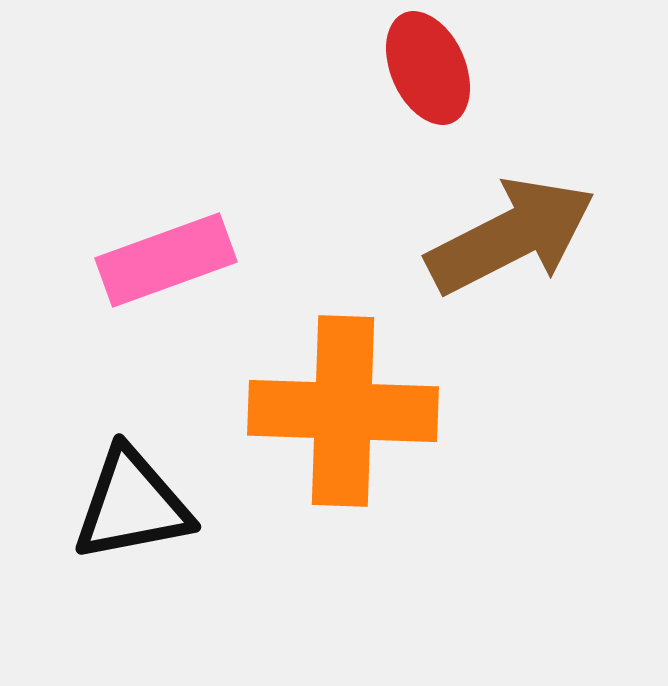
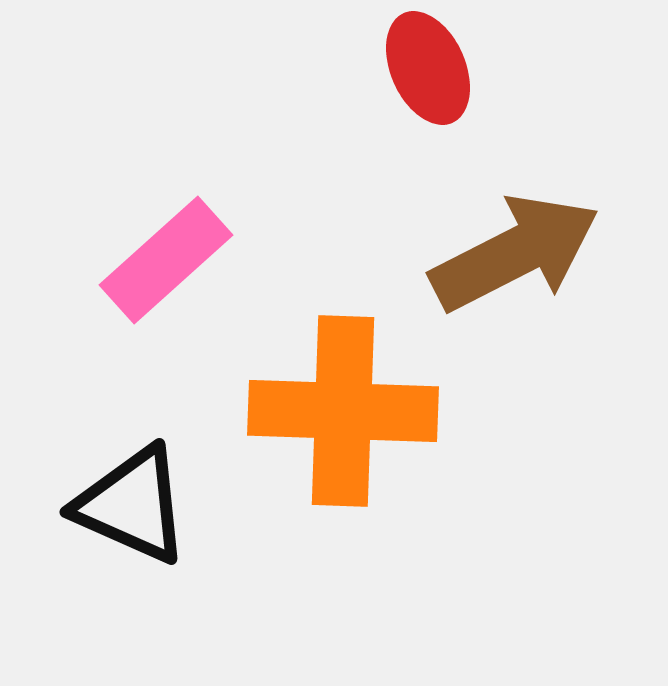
brown arrow: moved 4 px right, 17 px down
pink rectangle: rotated 22 degrees counterclockwise
black triangle: rotated 35 degrees clockwise
